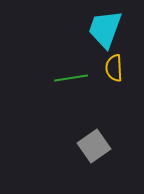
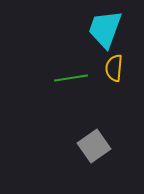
yellow semicircle: rotated 8 degrees clockwise
